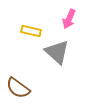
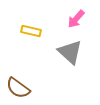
pink arrow: moved 7 px right; rotated 18 degrees clockwise
gray triangle: moved 13 px right
